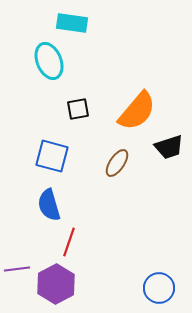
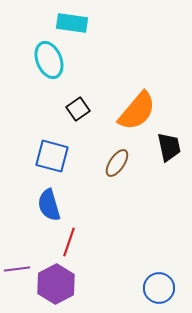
cyan ellipse: moved 1 px up
black square: rotated 25 degrees counterclockwise
black trapezoid: rotated 84 degrees counterclockwise
